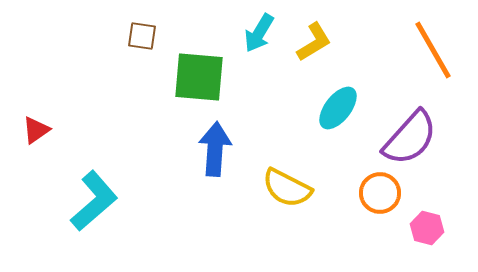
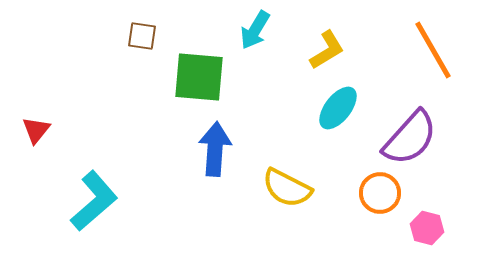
cyan arrow: moved 4 px left, 3 px up
yellow L-shape: moved 13 px right, 8 px down
red triangle: rotated 16 degrees counterclockwise
